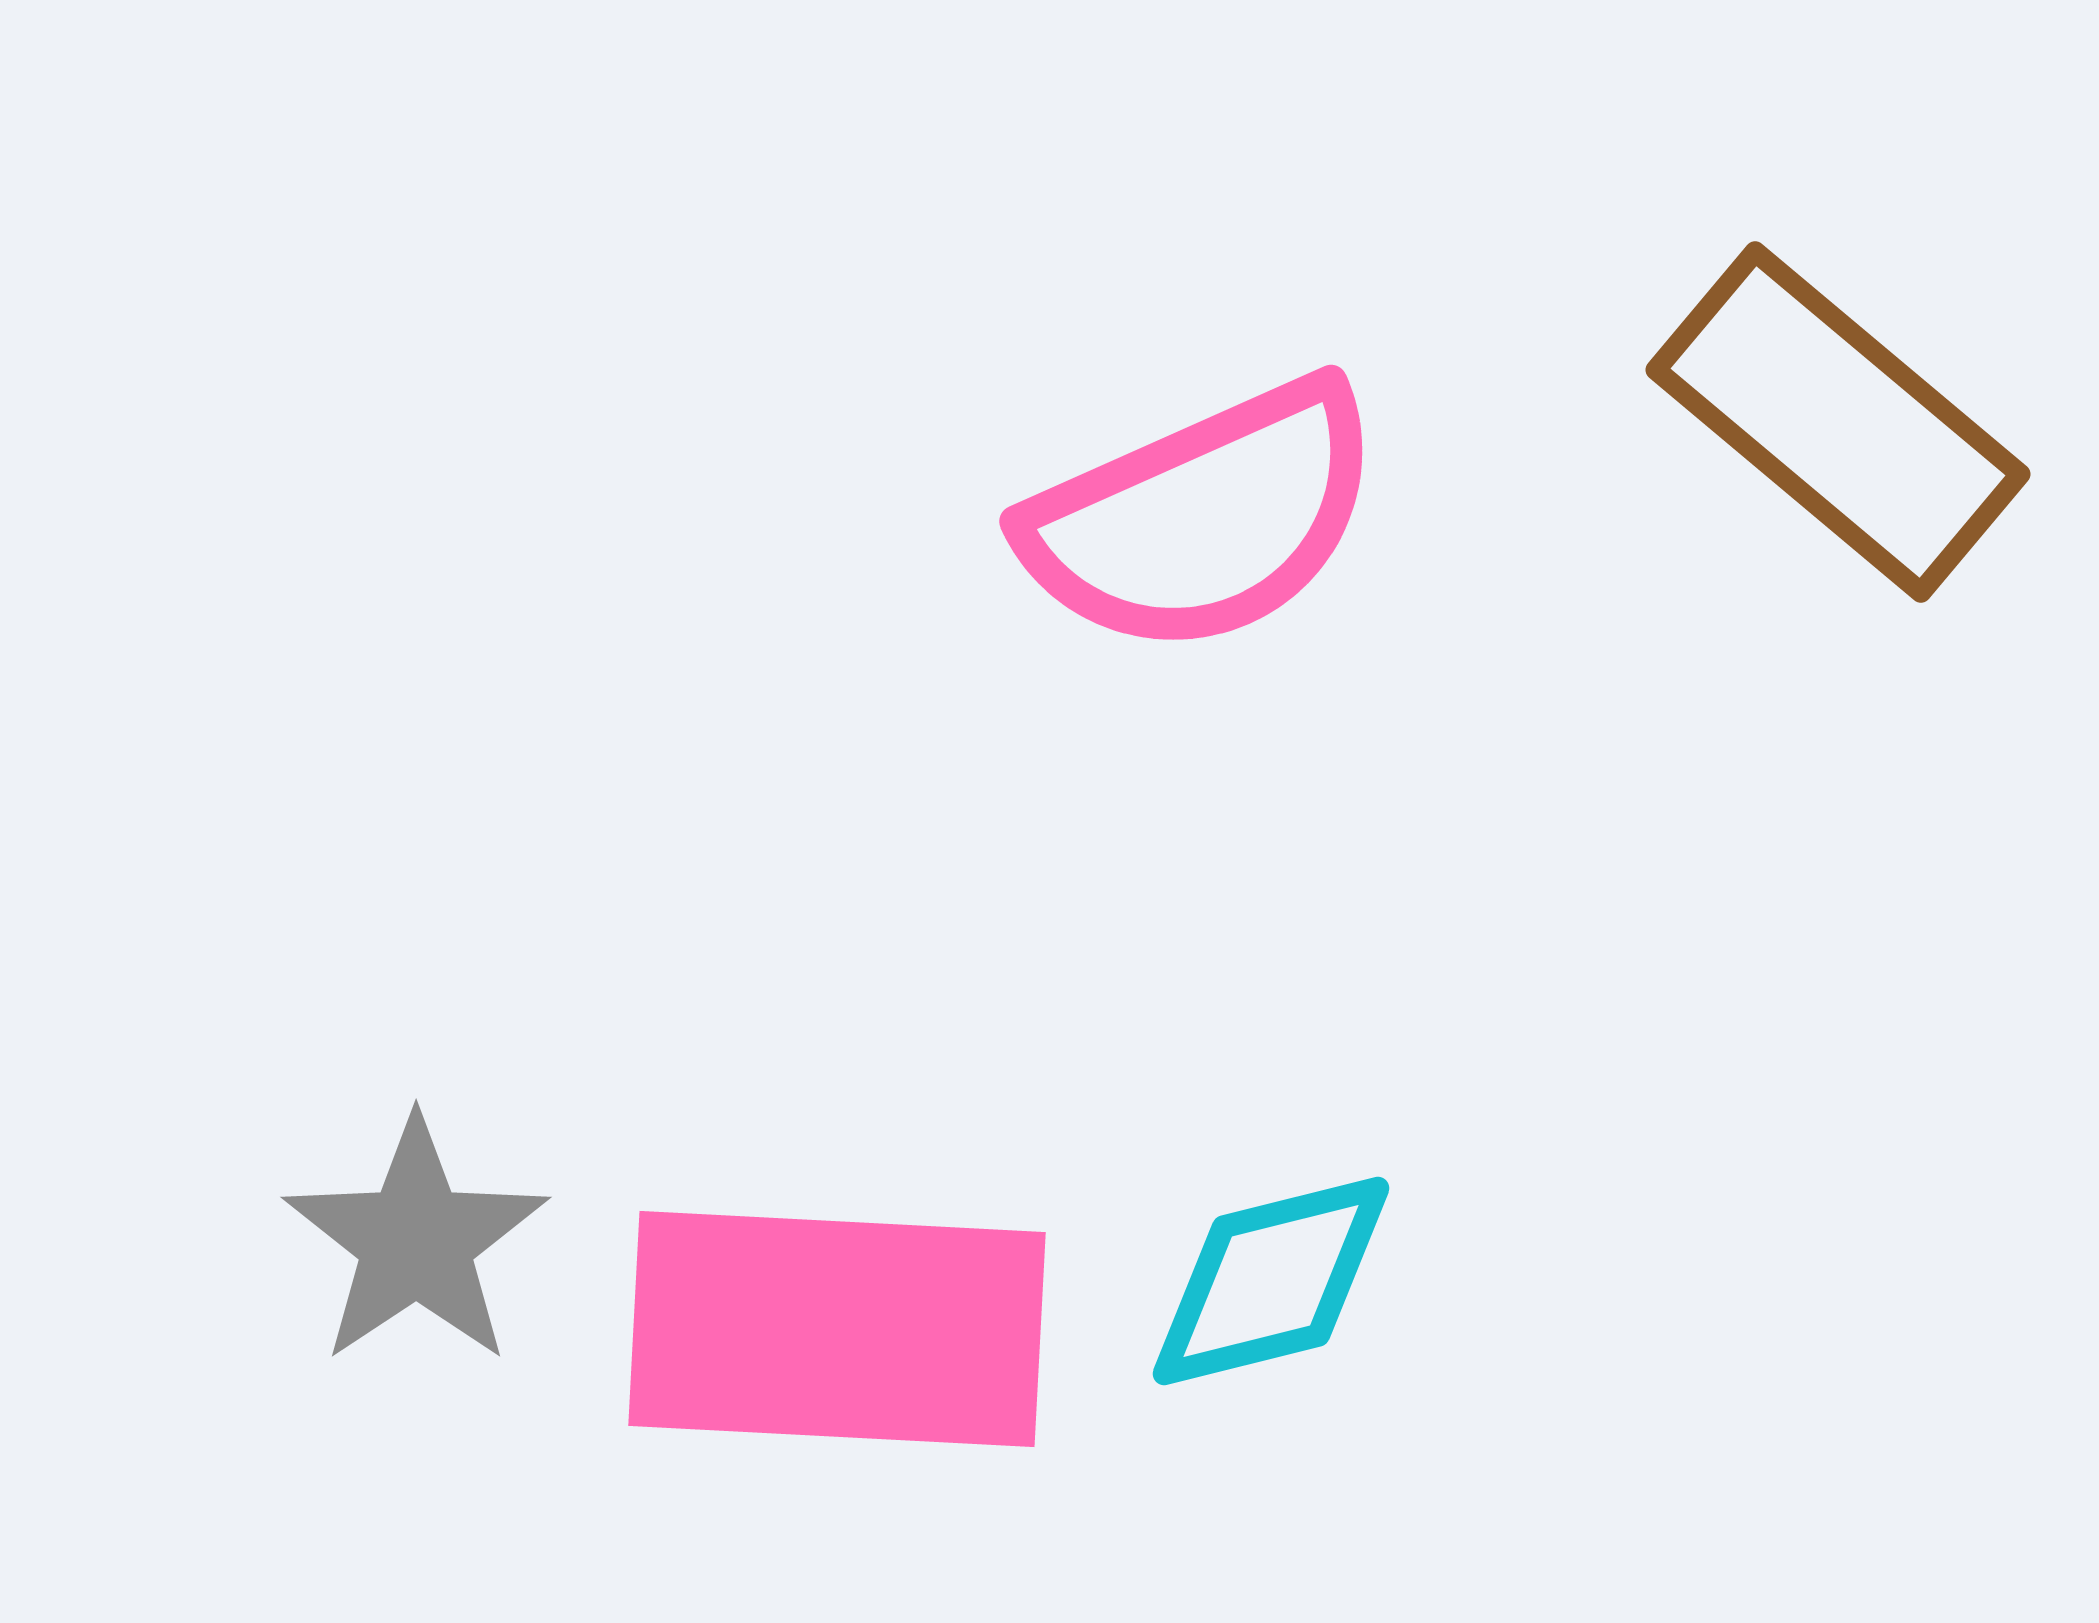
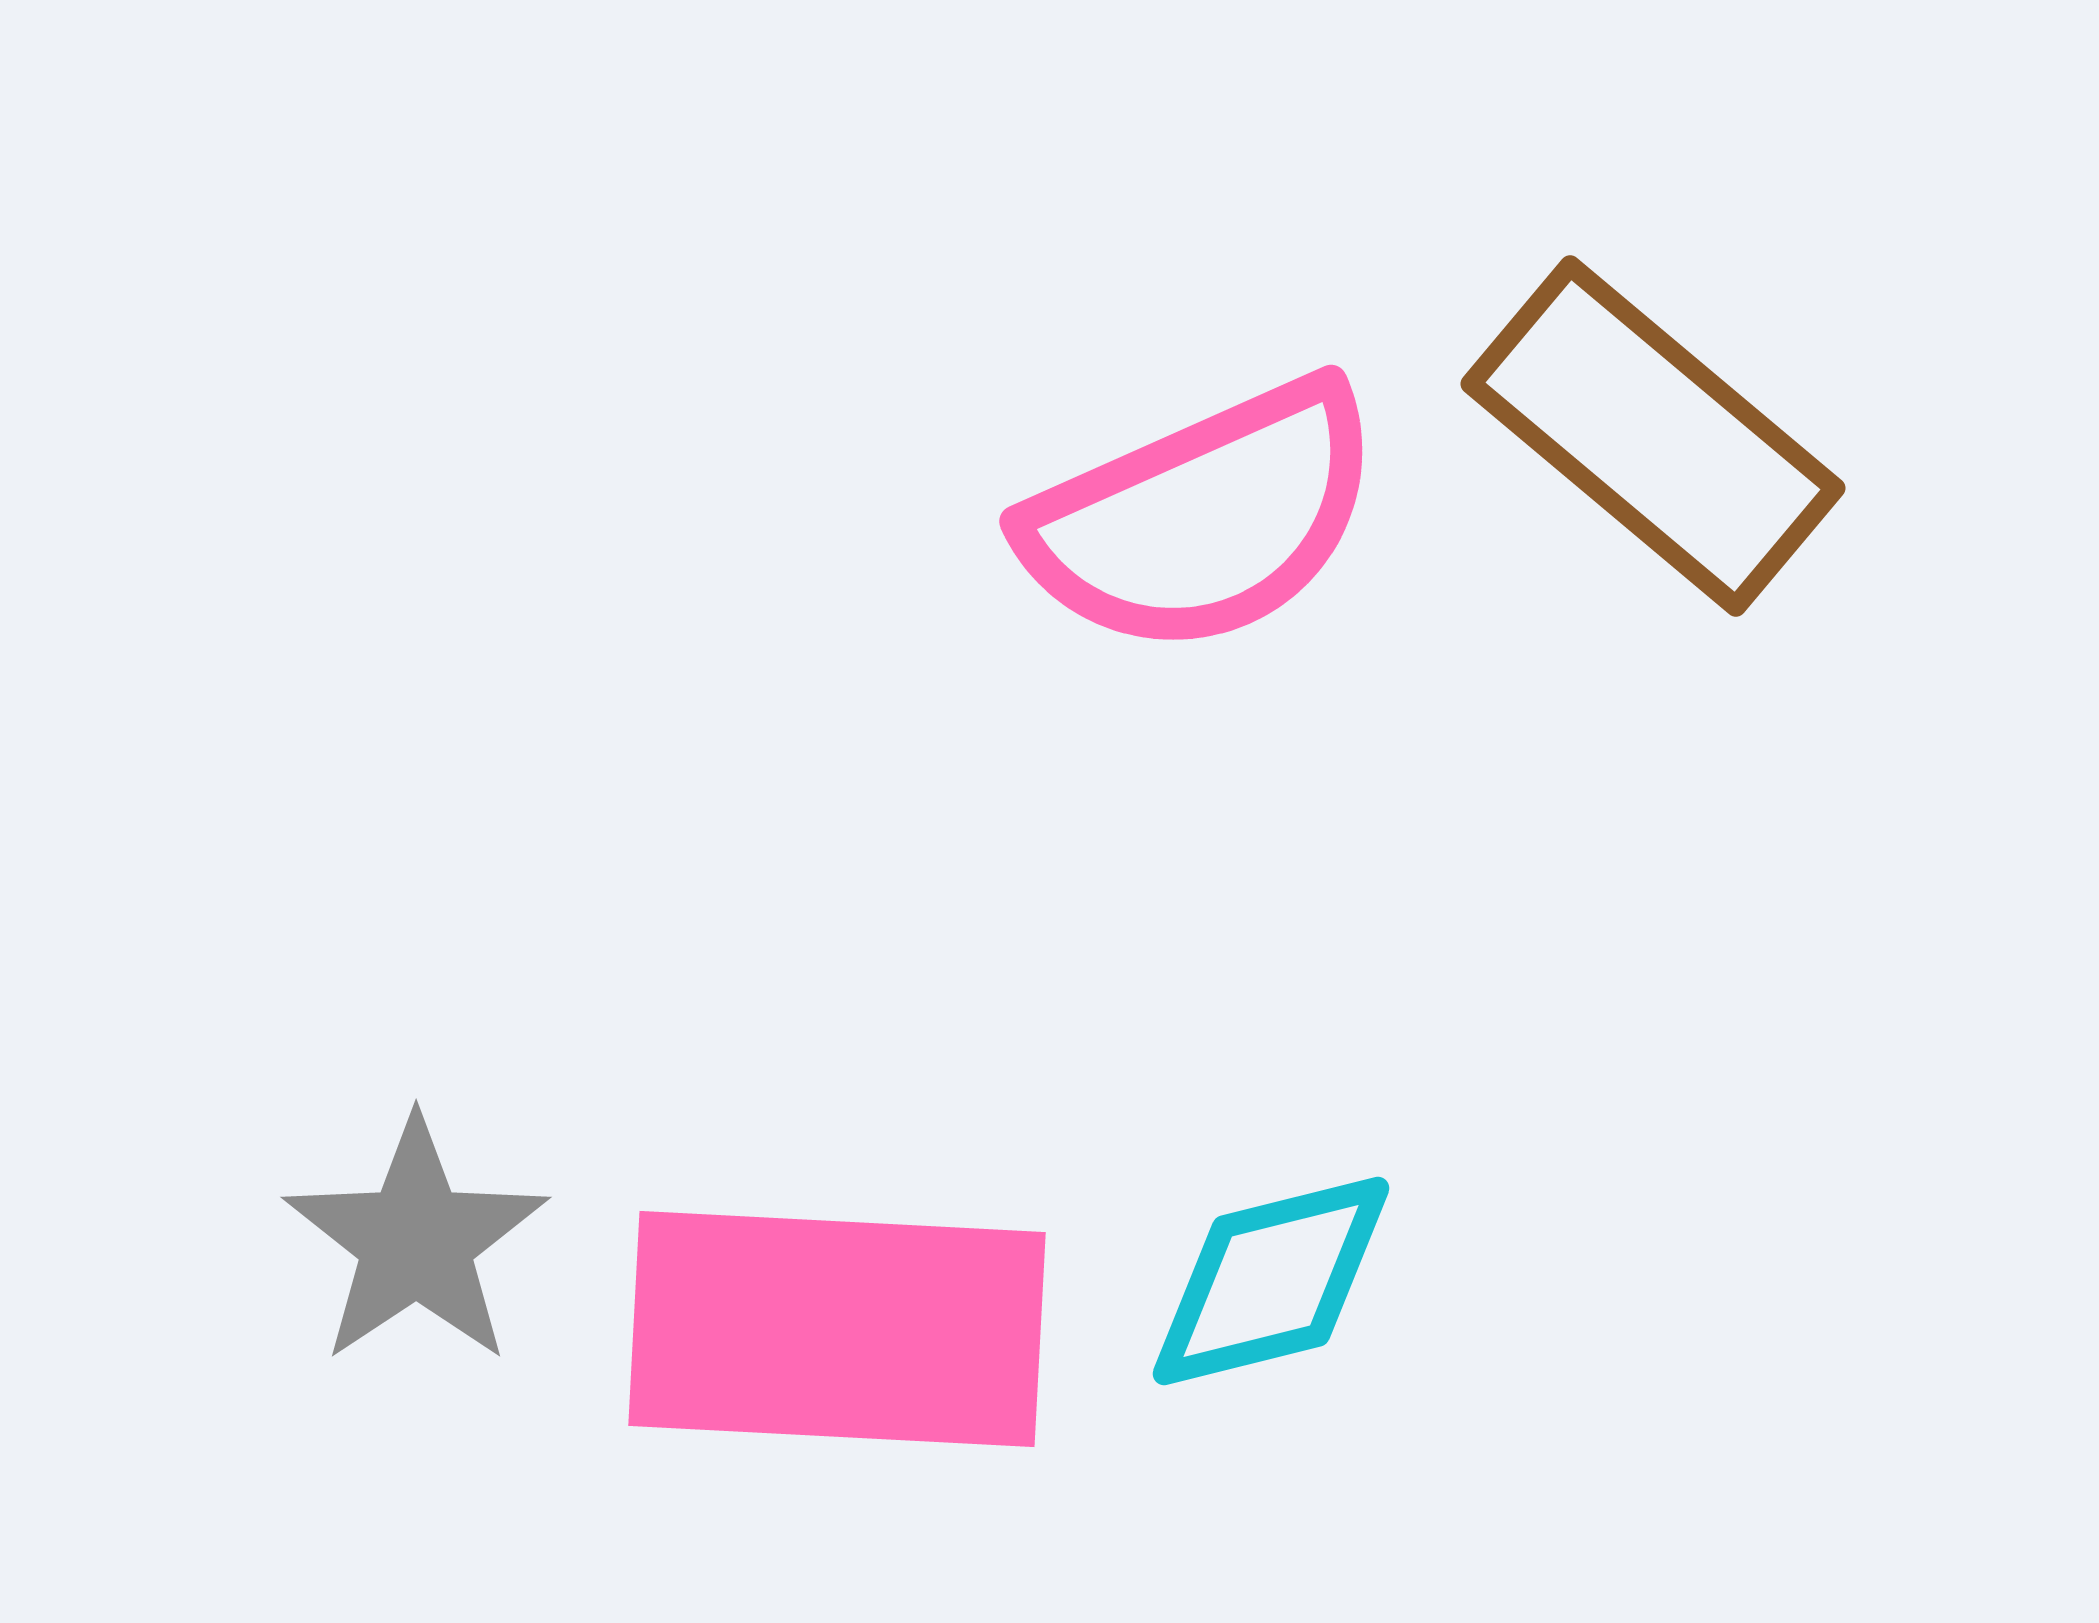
brown rectangle: moved 185 px left, 14 px down
